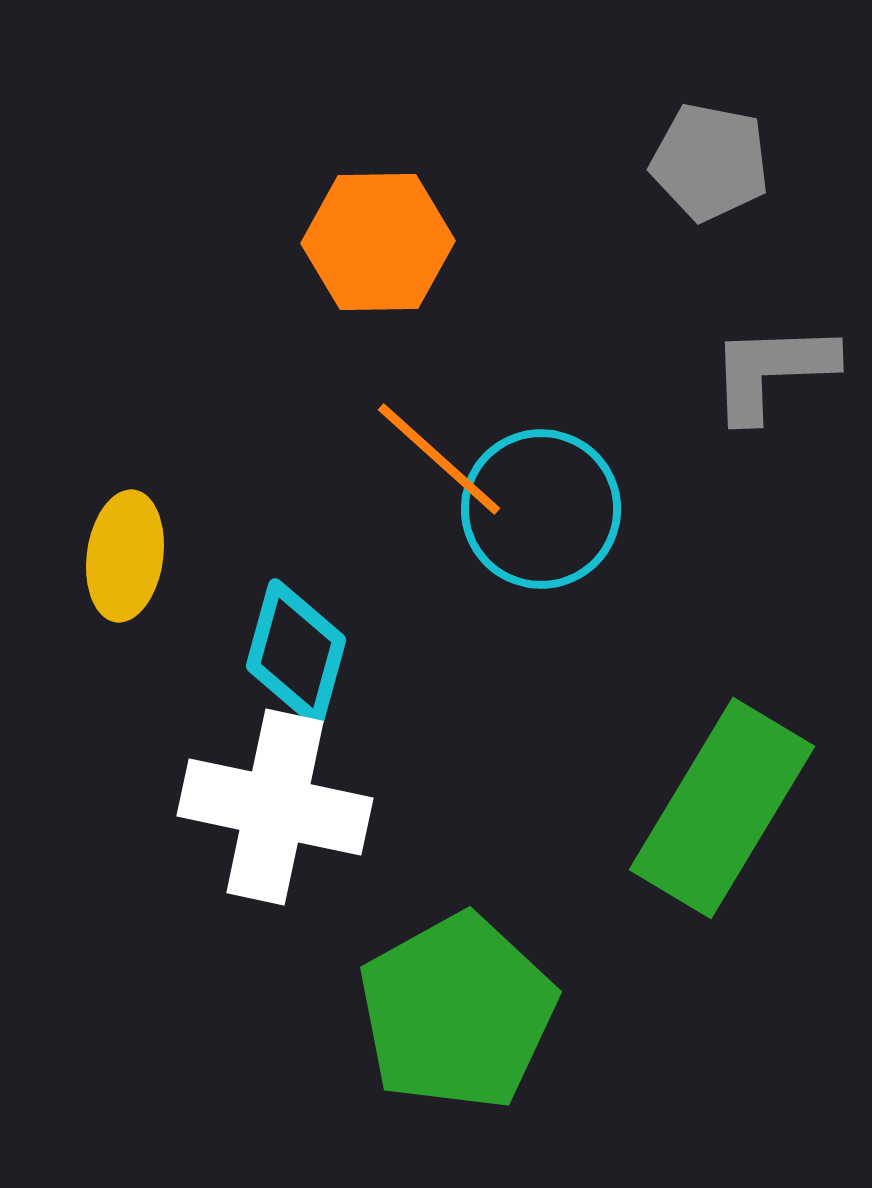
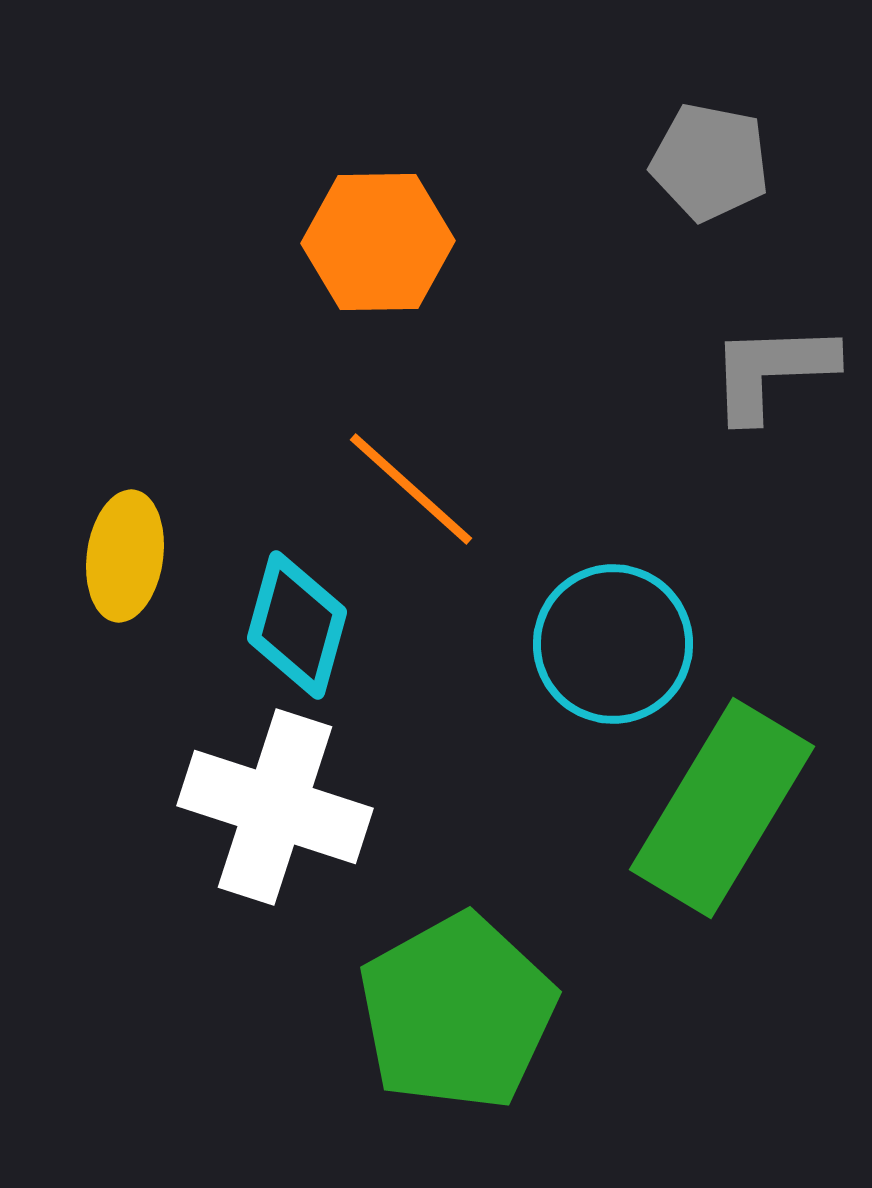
orange line: moved 28 px left, 30 px down
cyan circle: moved 72 px right, 135 px down
cyan diamond: moved 1 px right, 28 px up
white cross: rotated 6 degrees clockwise
